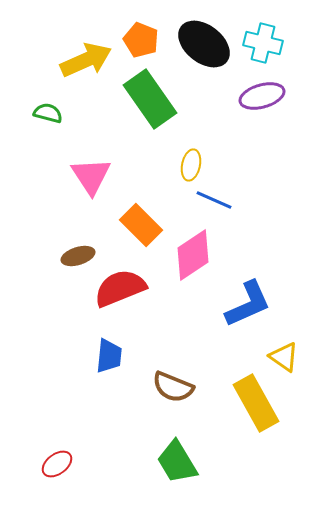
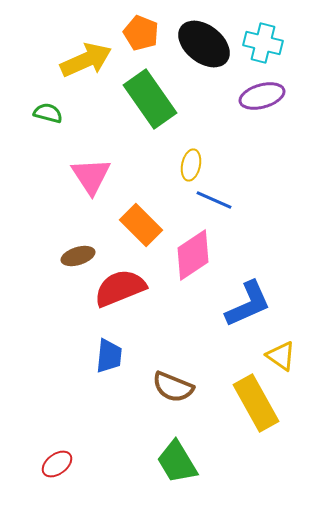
orange pentagon: moved 7 px up
yellow triangle: moved 3 px left, 1 px up
